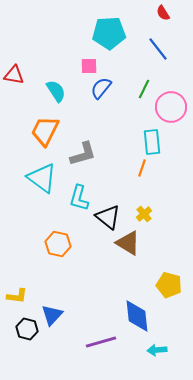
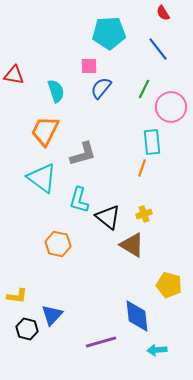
cyan semicircle: rotated 15 degrees clockwise
cyan L-shape: moved 2 px down
yellow cross: rotated 21 degrees clockwise
brown triangle: moved 4 px right, 2 px down
